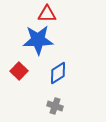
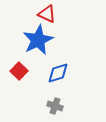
red triangle: rotated 24 degrees clockwise
blue star: rotated 24 degrees counterclockwise
blue diamond: rotated 15 degrees clockwise
